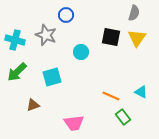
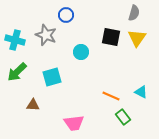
brown triangle: rotated 24 degrees clockwise
